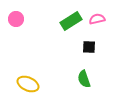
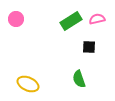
green semicircle: moved 5 px left
